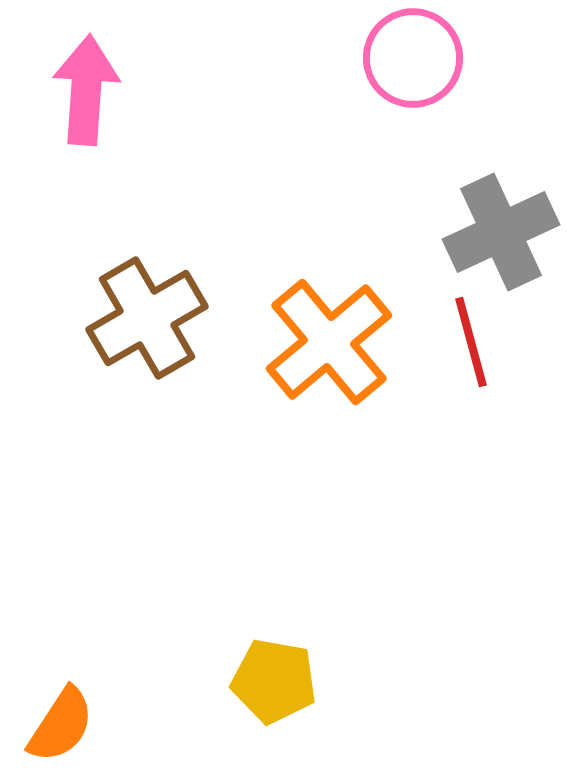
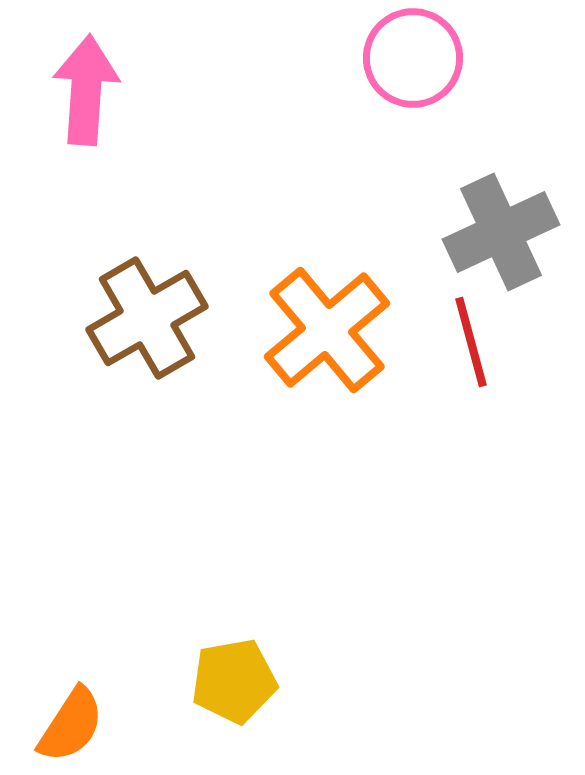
orange cross: moved 2 px left, 12 px up
yellow pentagon: moved 40 px left; rotated 20 degrees counterclockwise
orange semicircle: moved 10 px right
